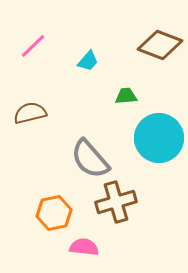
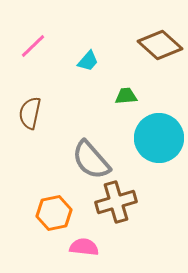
brown diamond: rotated 21 degrees clockwise
brown semicircle: rotated 64 degrees counterclockwise
gray semicircle: moved 1 px right, 1 px down
